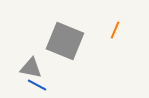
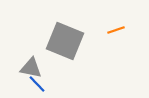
orange line: moved 1 px right; rotated 48 degrees clockwise
blue line: moved 1 px up; rotated 18 degrees clockwise
